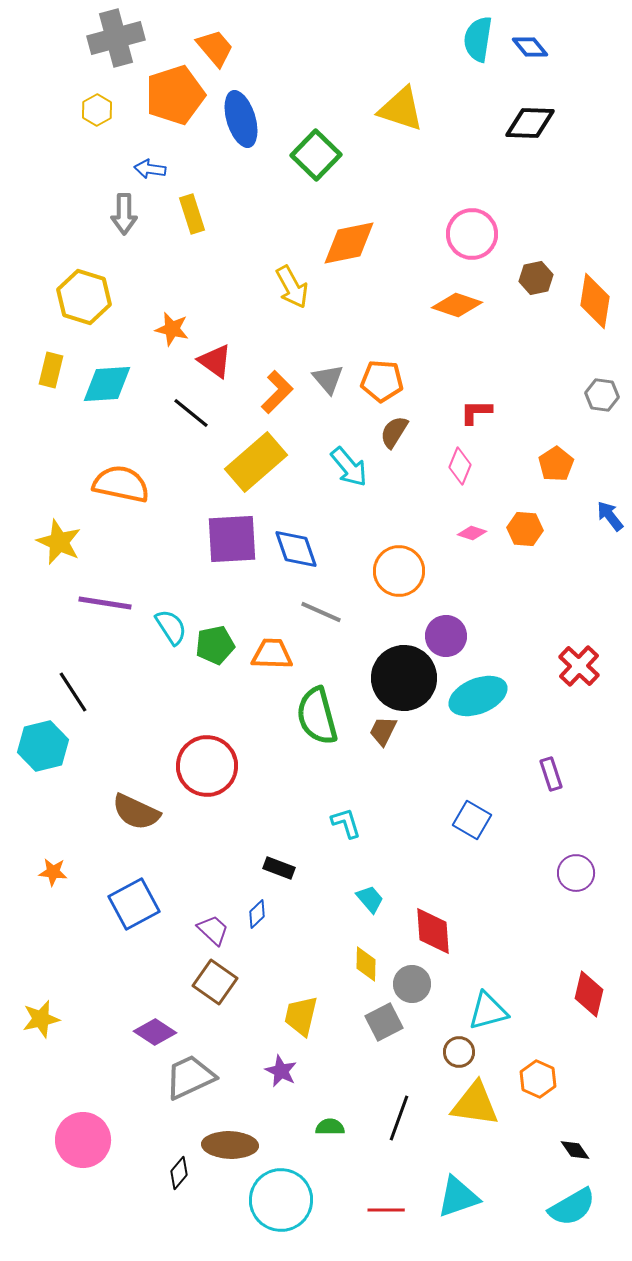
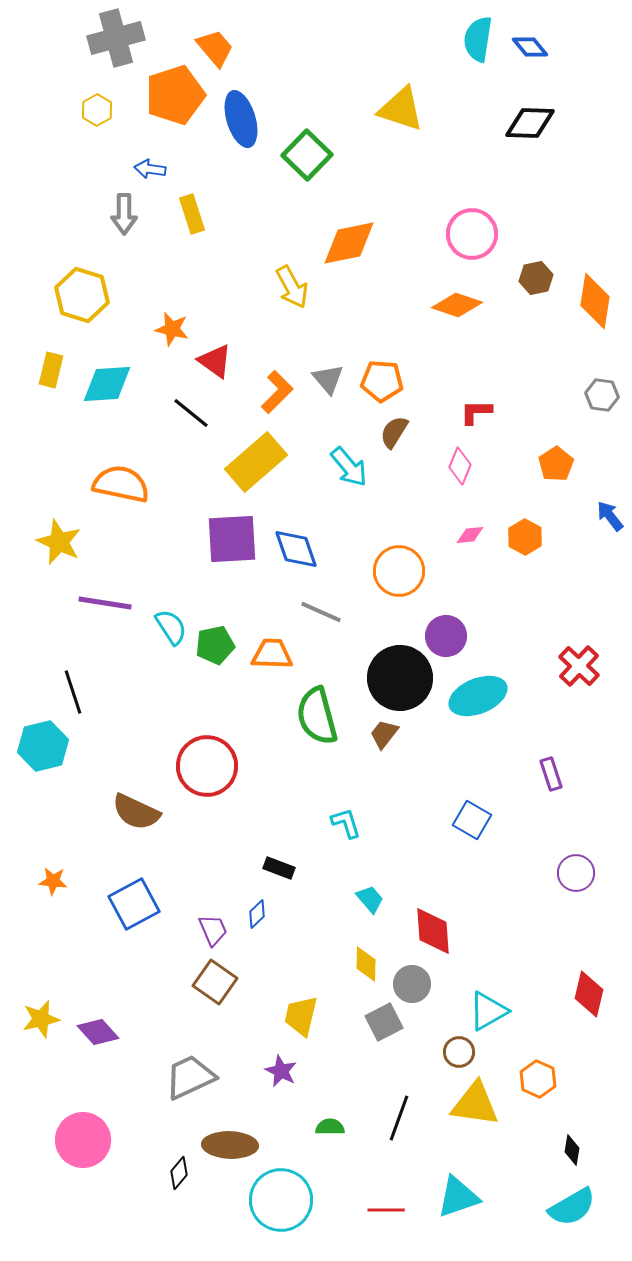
green square at (316, 155): moved 9 px left
yellow hexagon at (84, 297): moved 2 px left, 2 px up
orange hexagon at (525, 529): moved 8 px down; rotated 24 degrees clockwise
pink diamond at (472, 533): moved 2 px left, 2 px down; rotated 24 degrees counterclockwise
black circle at (404, 678): moved 4 px left
black line at (73, 692): rotated 15 degrees clockwise
brown trapezoid at (383, 731): moved 1 px right, 3 px down; rotated 12 degrees clockwise
orange star at (53, 872): moved 9 px down
purple trapezoid at (213, 930): rotated 24 degrees clockwise
cyan triangle at (488, 1011): rotated 15 degrees counterclockwise
purple diamond at (155, 1032): moved 57 px left; rotated 15 degrees clockwise
black diamond at (575, 1150): moved 3 px left; rotated 44 degrees clockwise
